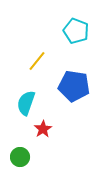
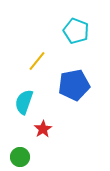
blue pentagon: moved 1 px up; rotated 20 degrees counterclockwise
cyan semicircle: moved 2 px left, 1 px up
